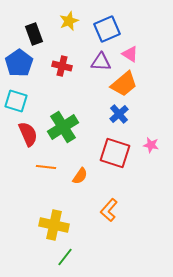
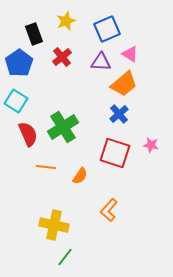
yellow star: moved 3 px left
red cross: moved 9 px up; rotated 36 degrees clockwise
cyan square: rotated 15 degrees clockwise
